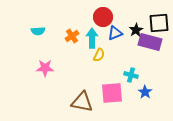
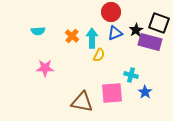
red circle: moved 8 px right, 5 px up
black square: rotated 25 degrees clockwise
orange cross: rotated 16 degrees counterclockwise
